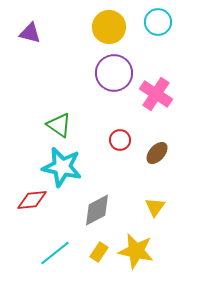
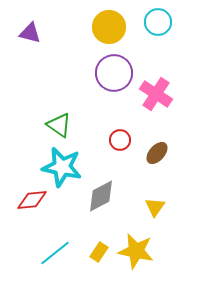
gray diamond: moved 4 px right, 14 px up
